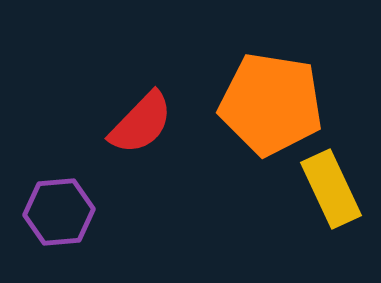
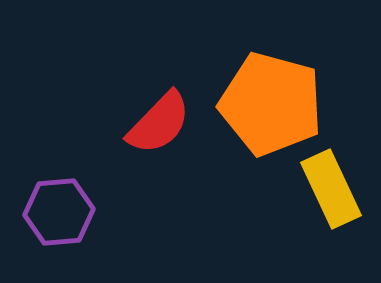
orange pentagon: rotated 6 degrees clockwise
red semicircle: moved 18 px right
